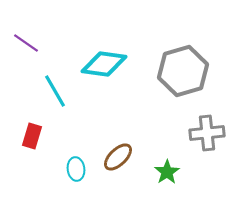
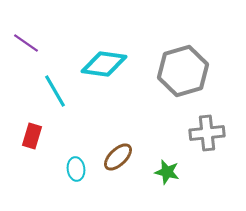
green star: rotated 25 degrees counterclockwise
